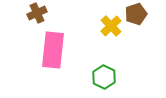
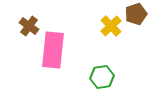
brown cross: moved 8 px left, 13 px down; rotated 30 degrees counterclockwise
green hexagon: moved 2 px left; rotated 25 degrees clockwise
